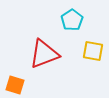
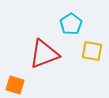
cyan pentagon: moved 1 px left, 4 px down
yellow square: moved 1 px left
